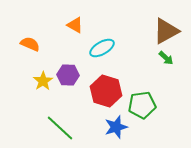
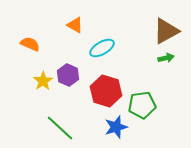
green arrow: rotated 56 degrees counterclockwise
purple hexagon: rotated 20 degrees clockwise
